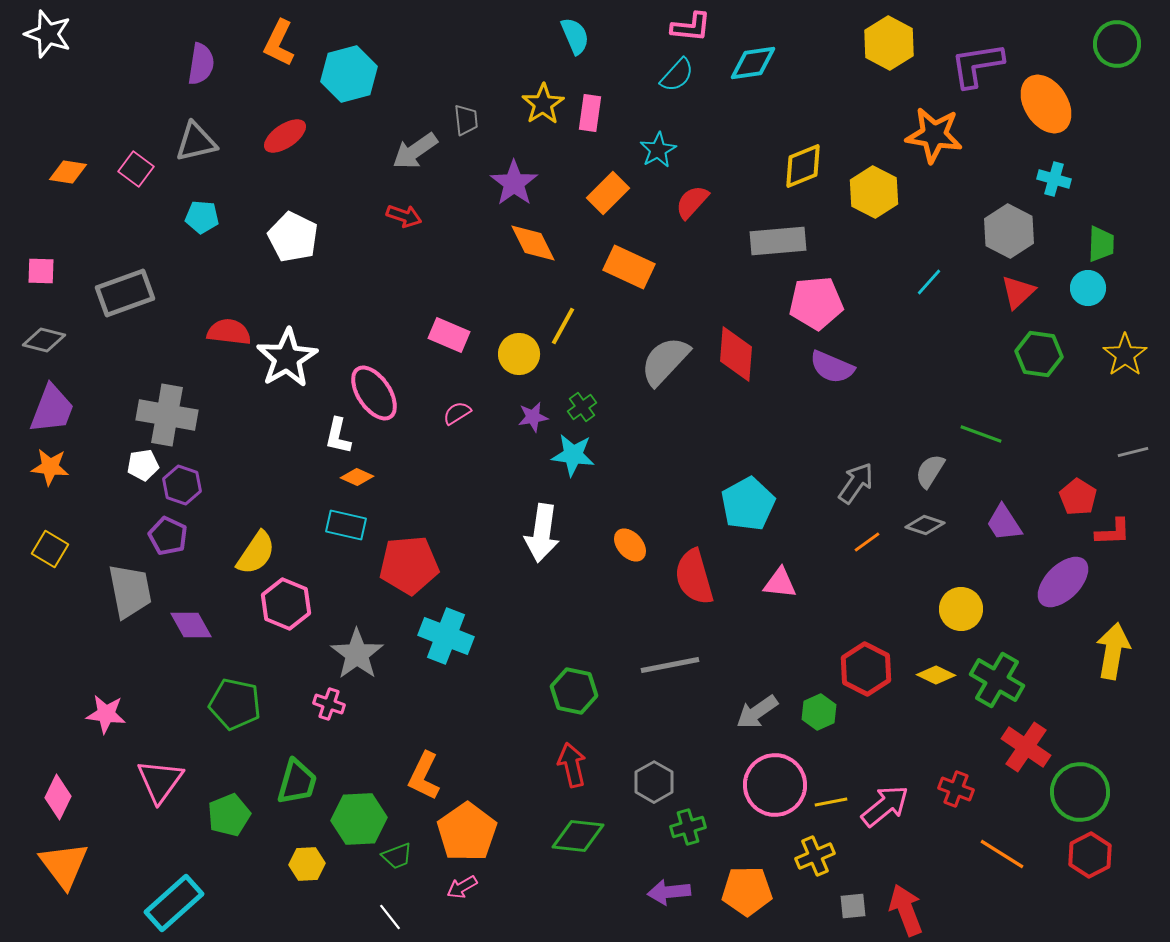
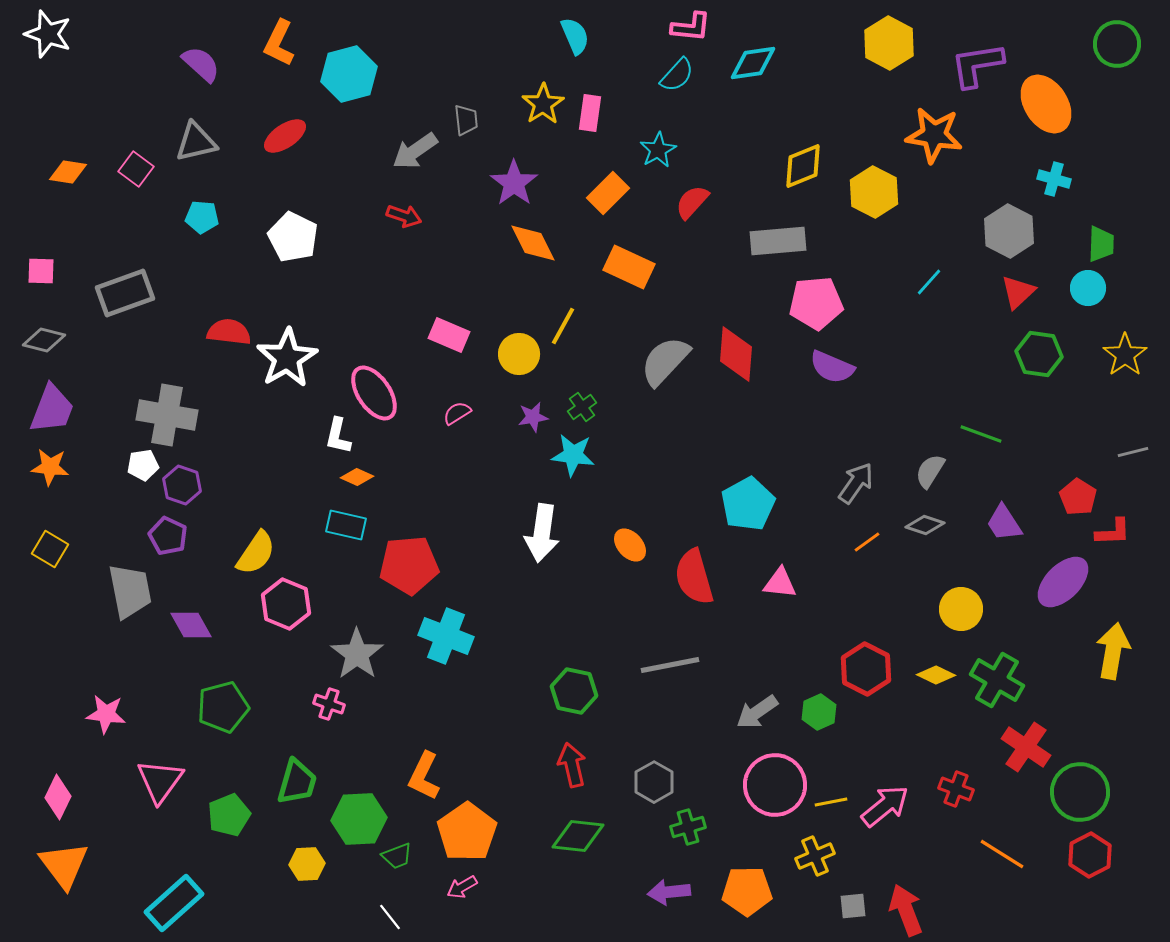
purple semicircle at (201, 64): rotated 57 degrees counterclockwise
green pentagon at (235, 704): moved 12 px left, 3 px down; rotated 27 degrees counterclockwise
